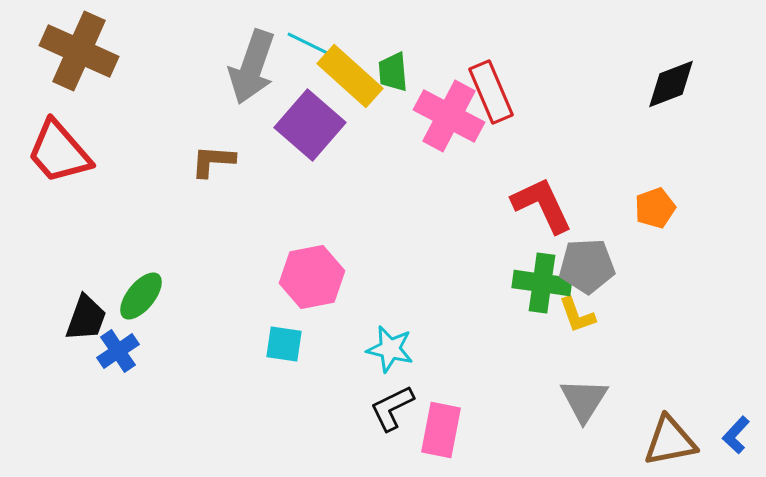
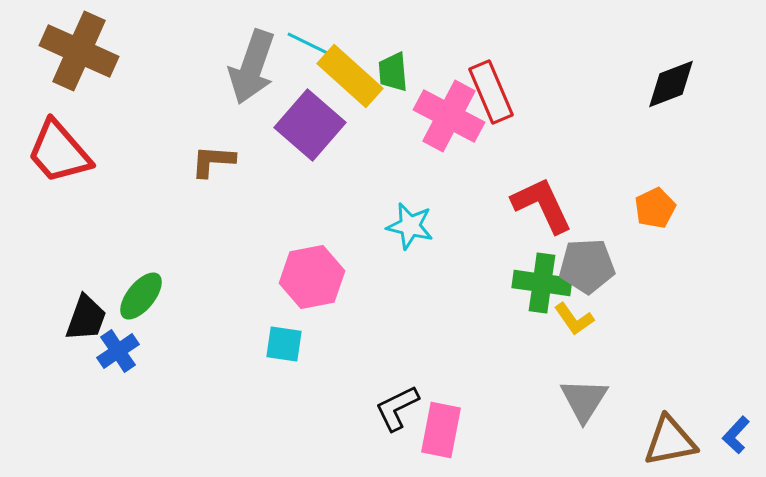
orange pentagon: rotated 6 degrees counterclockwise
yellow L-shape: moved 3 px left, 4 px down; rotated 15 degrees counterclockwise
cyan star: moved 20 px right, 123 px up
black L-shape: moved 5 px right
